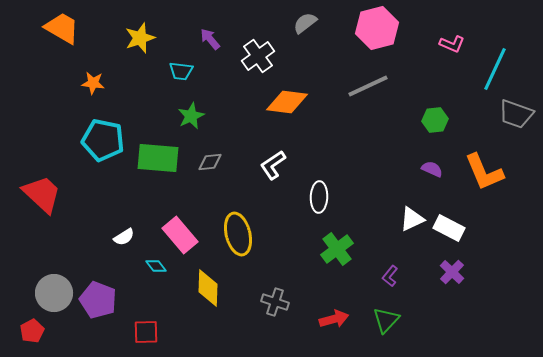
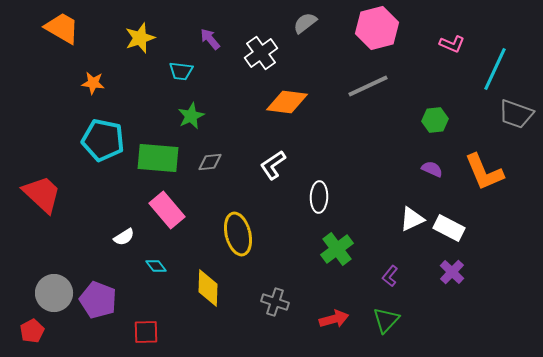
white cross: moved 3 px right, 3 px up
pink rectangle: moved 13 px left, 25 px up
